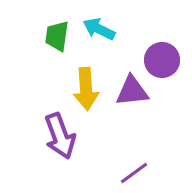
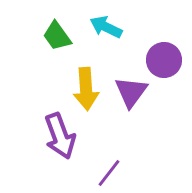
cyan arrow: moved 7 px right, 2 px up
green trapezoid: rotated 44 degrees counterclockwise
purple circle: moved 2 px right
purple triangle: moved 1 px left, 1 px down; rotated 48 degrees counterclockwise
purple line: moved 25 px left; rotated 16 degrees counterclockwise
